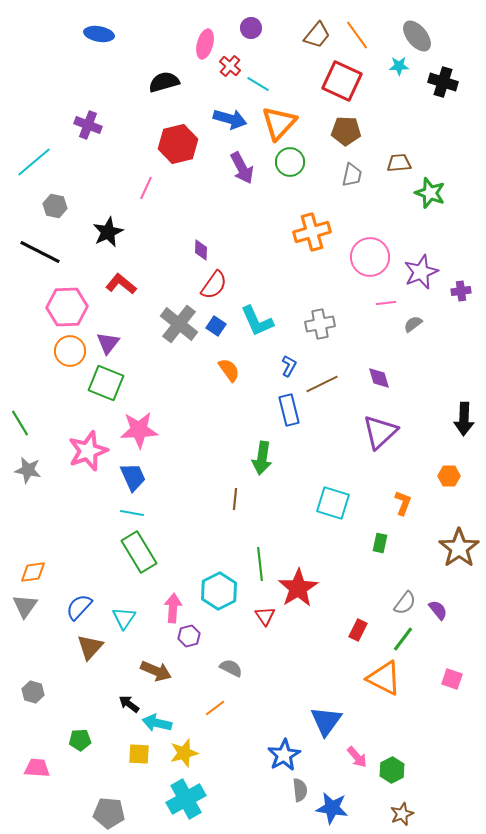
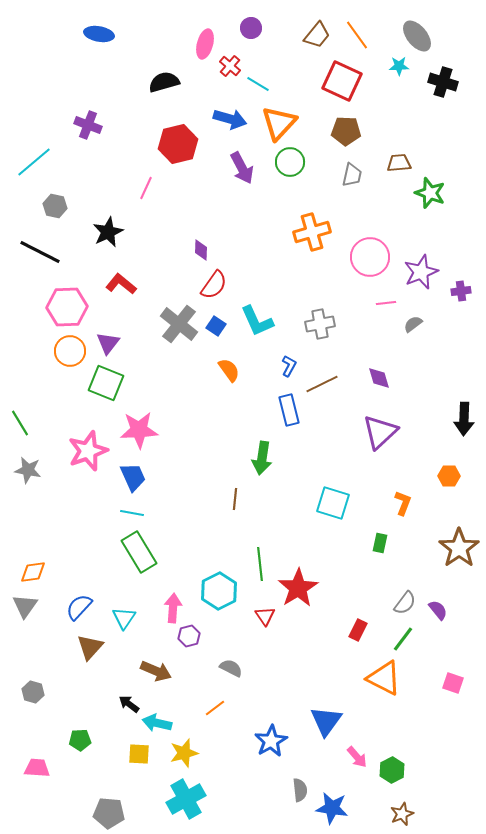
pink square at (452, 679): moved 1 px right, 4 px down
blue star at (284, 755): moved 13 px left, 14 px up
